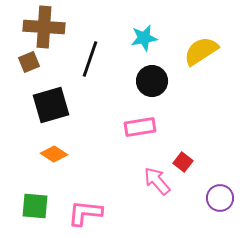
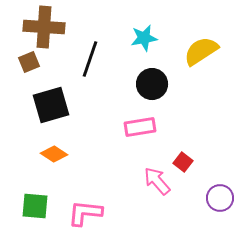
black circle: moved 3 px down
